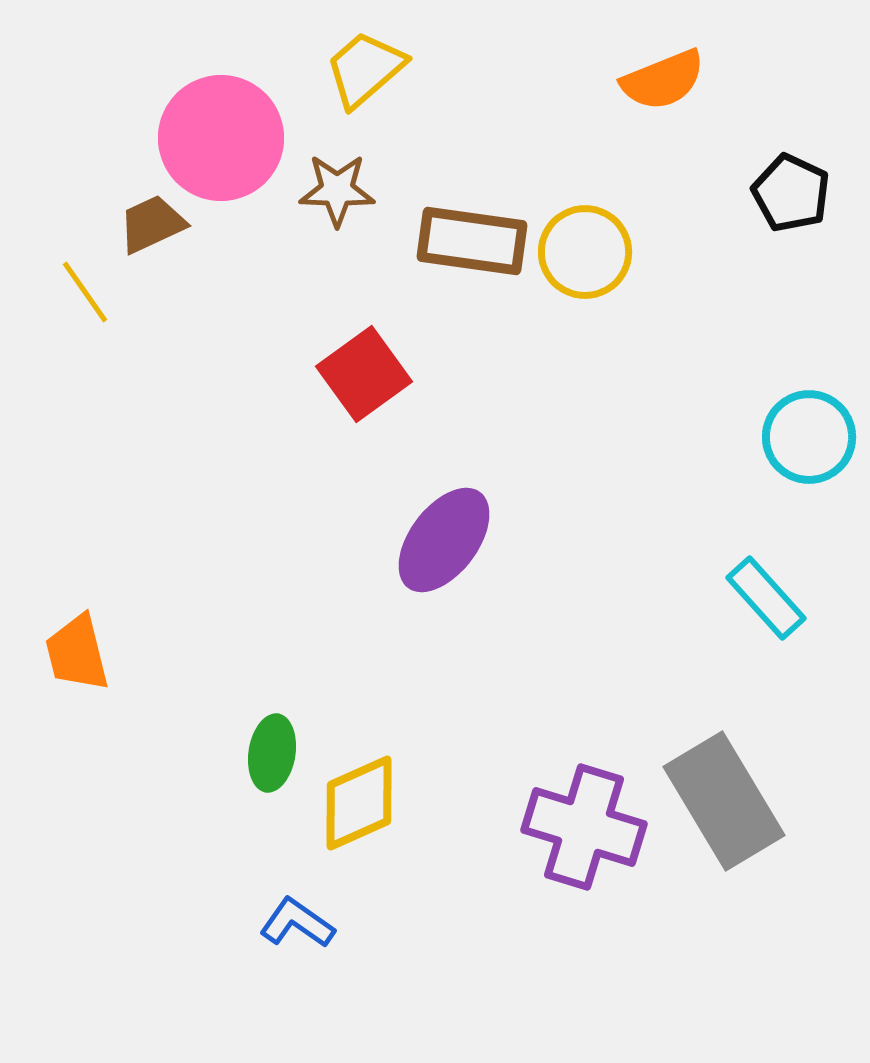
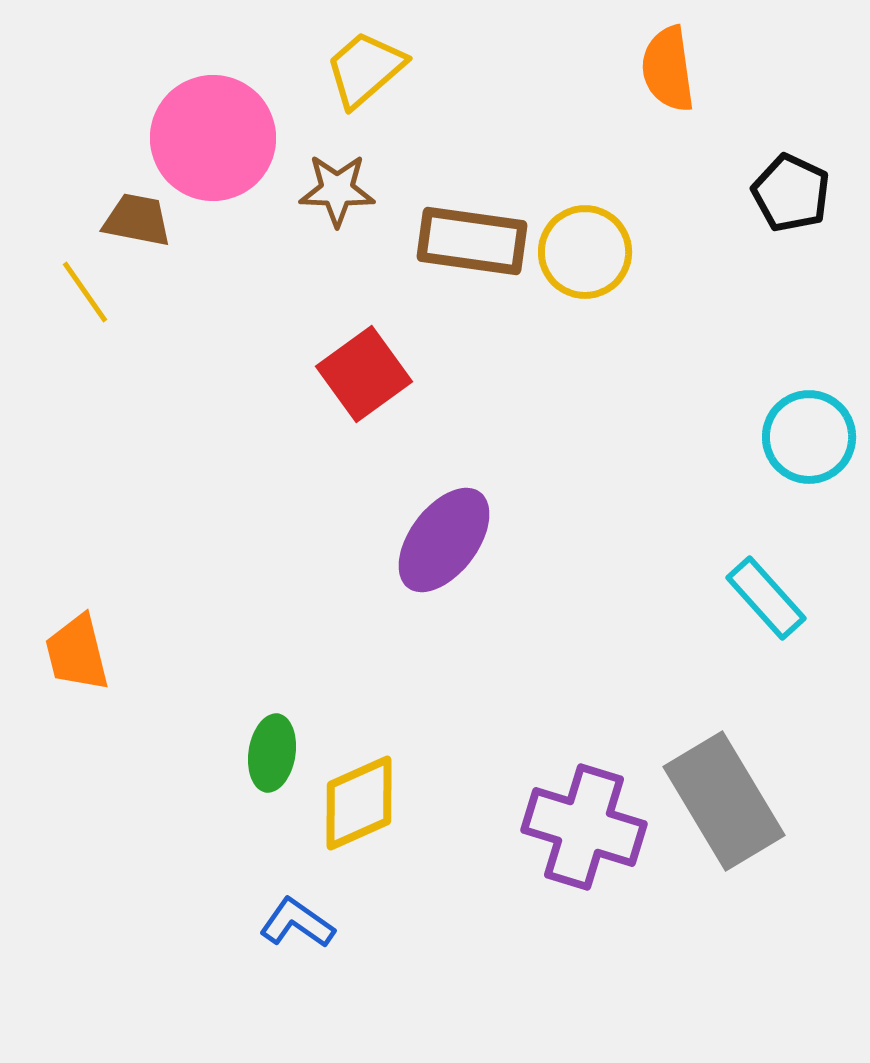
orange semicircle: moved 5 px right, 11 px up; rotated 104 degrees clockwise
pink circle: moved 8 px left
brown trapezoid: moved 15 px left, 4 px up; rotated 36 degrees clockwise
